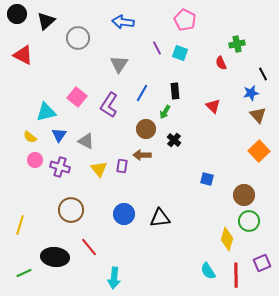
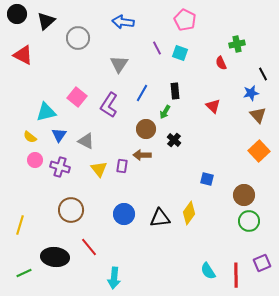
yellow diamond at (227, 239): moved 38 px left, 26 px up; rotated 20 degrees clockwise
